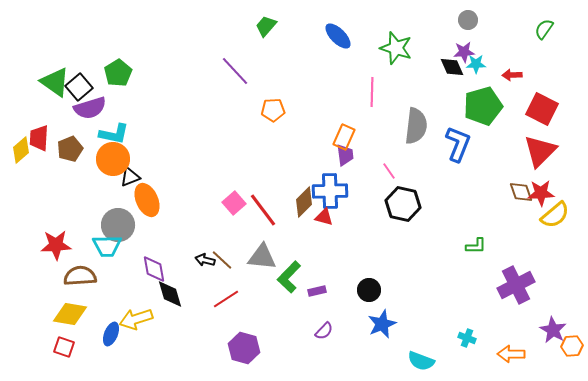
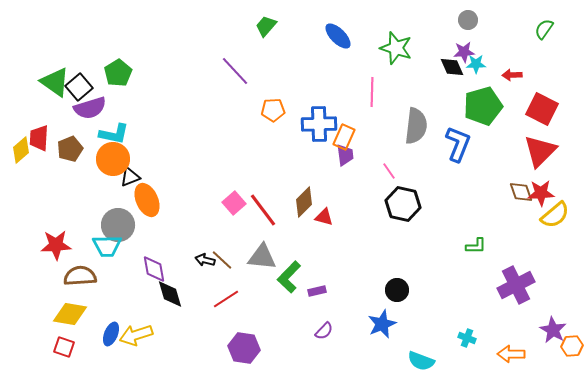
blue cross at (330, 191): moved 11 px left, 67 px up
black circle at (369, 290): moved 28 px right
yellow arrow at (136, 319): moved 16 px down
purple hexagon at (244, 348): rotated 8 degrees counterclockwise
